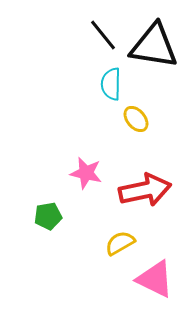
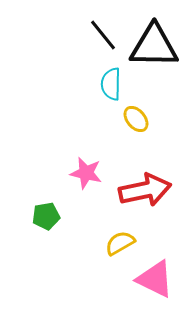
black triangle: rotated 8 degrees counterclockwise
green pentagon: moved 2 px left
